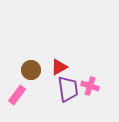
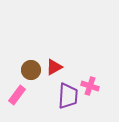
red triangle: moved 5 px left
purple trapezoid: moved 7 px down; rotated 12 degrees clockwise
